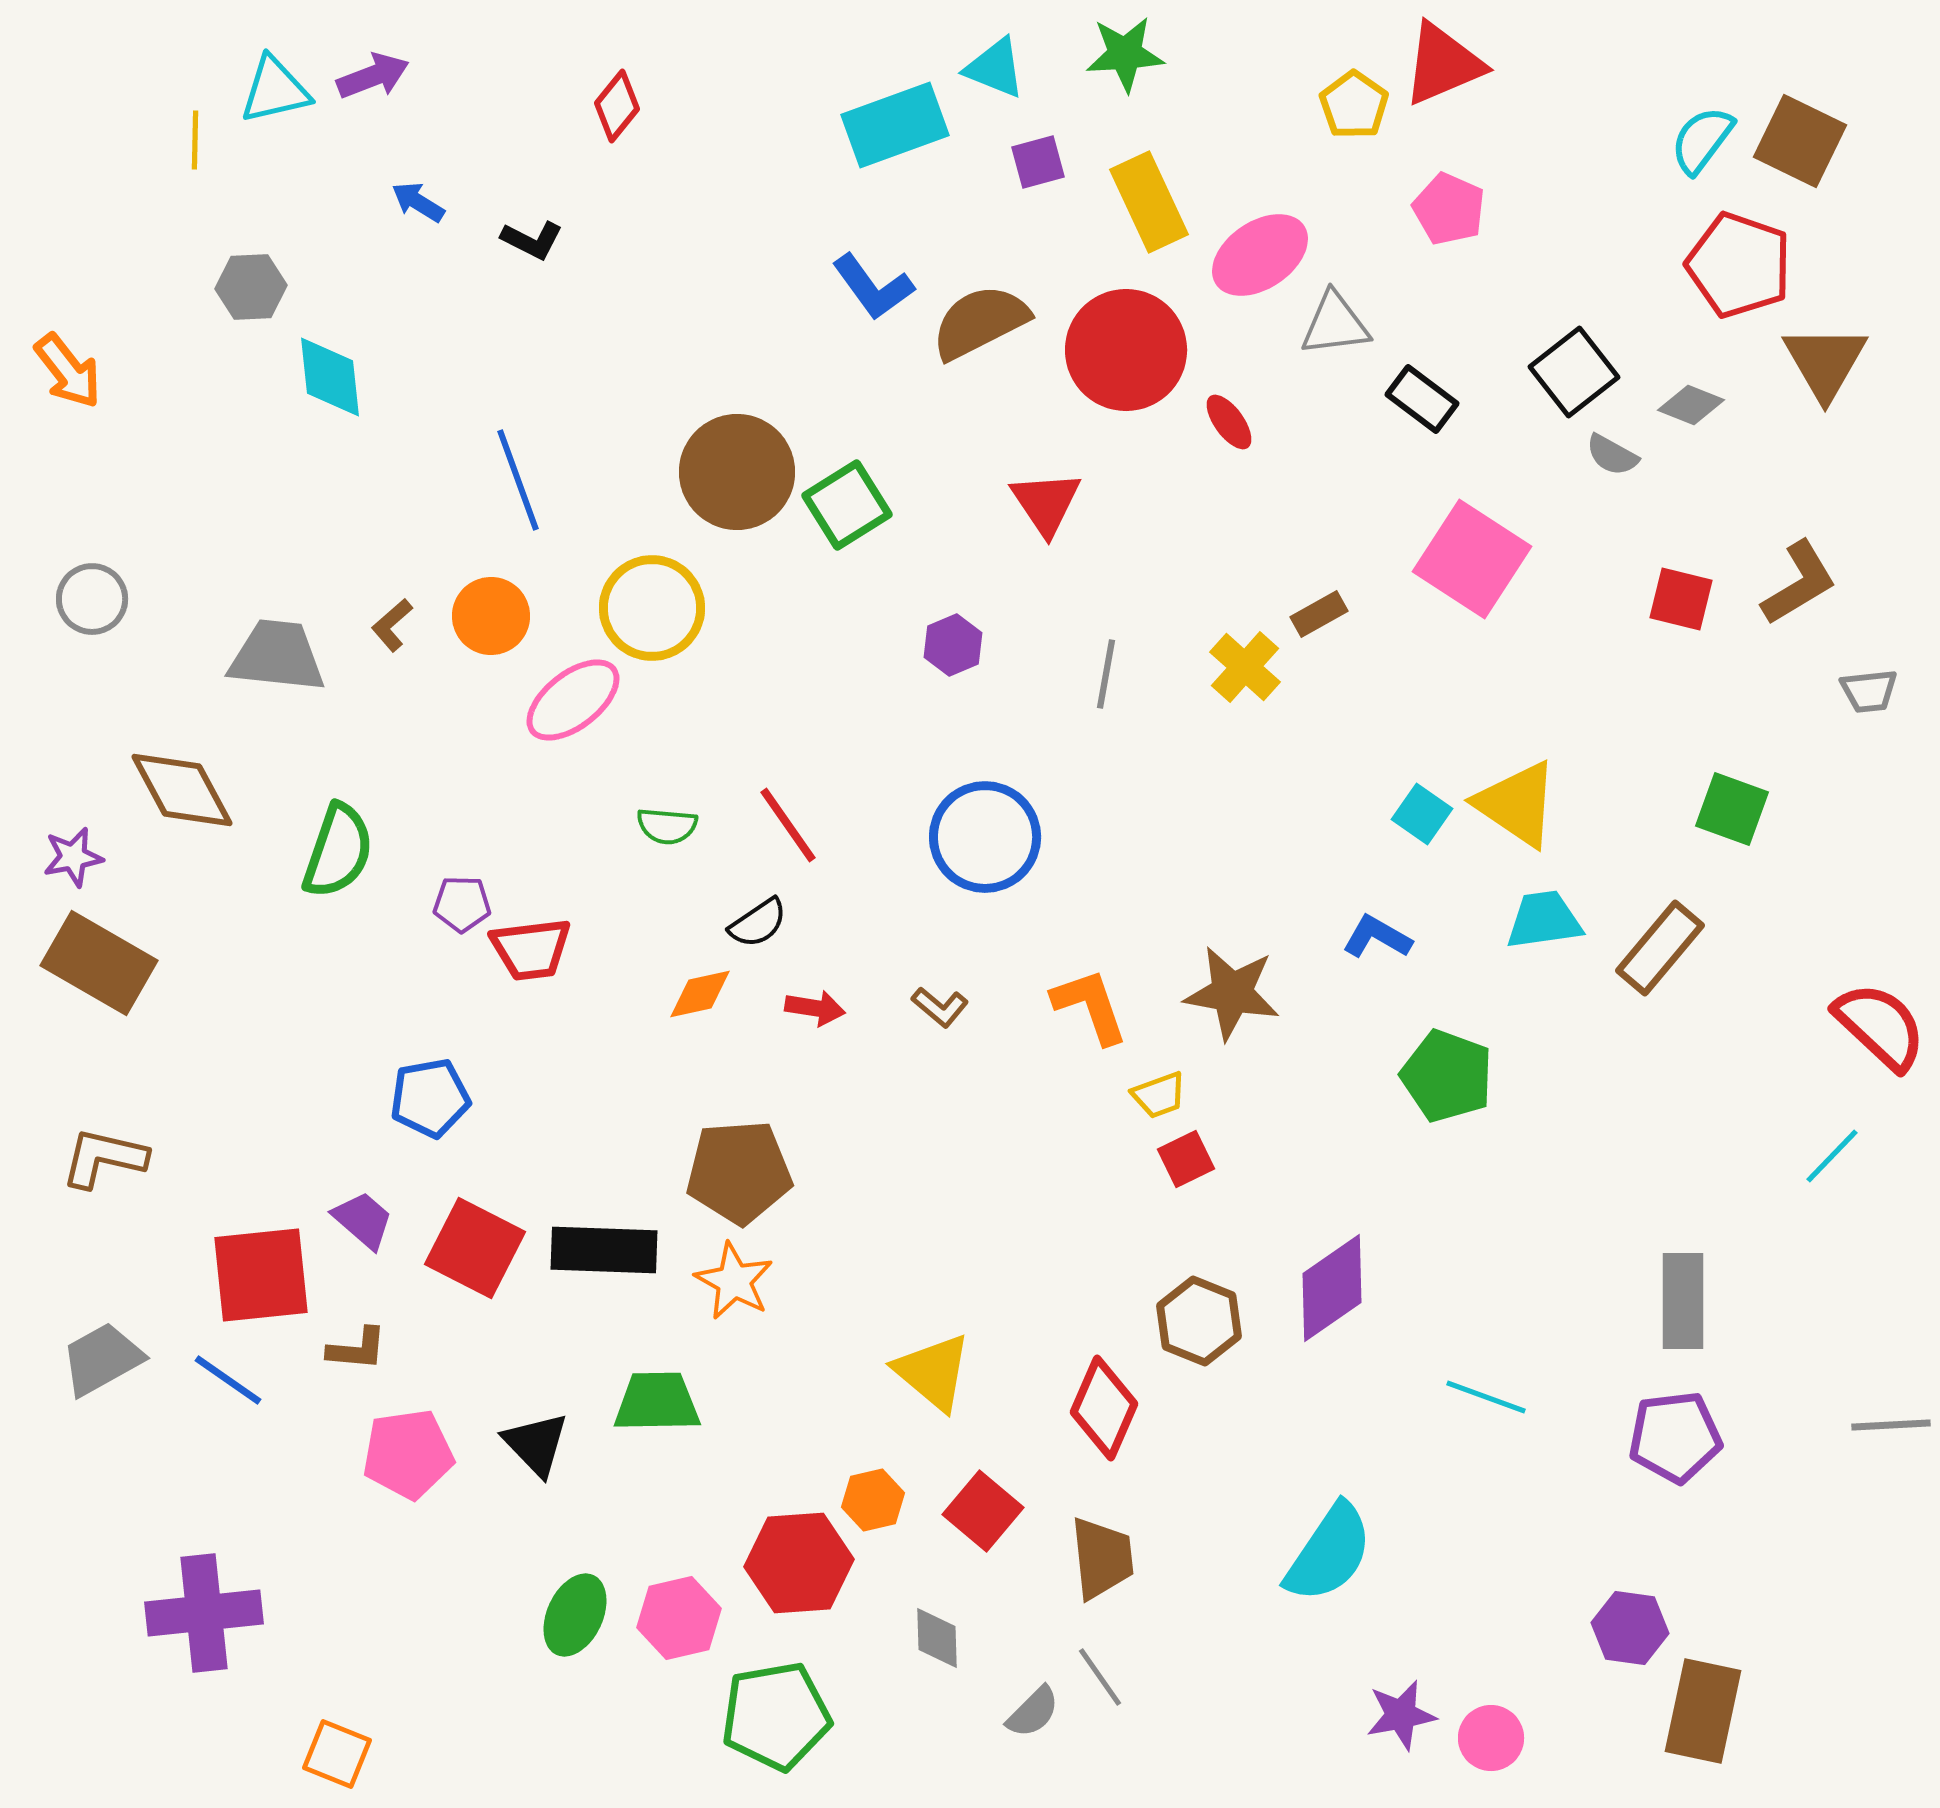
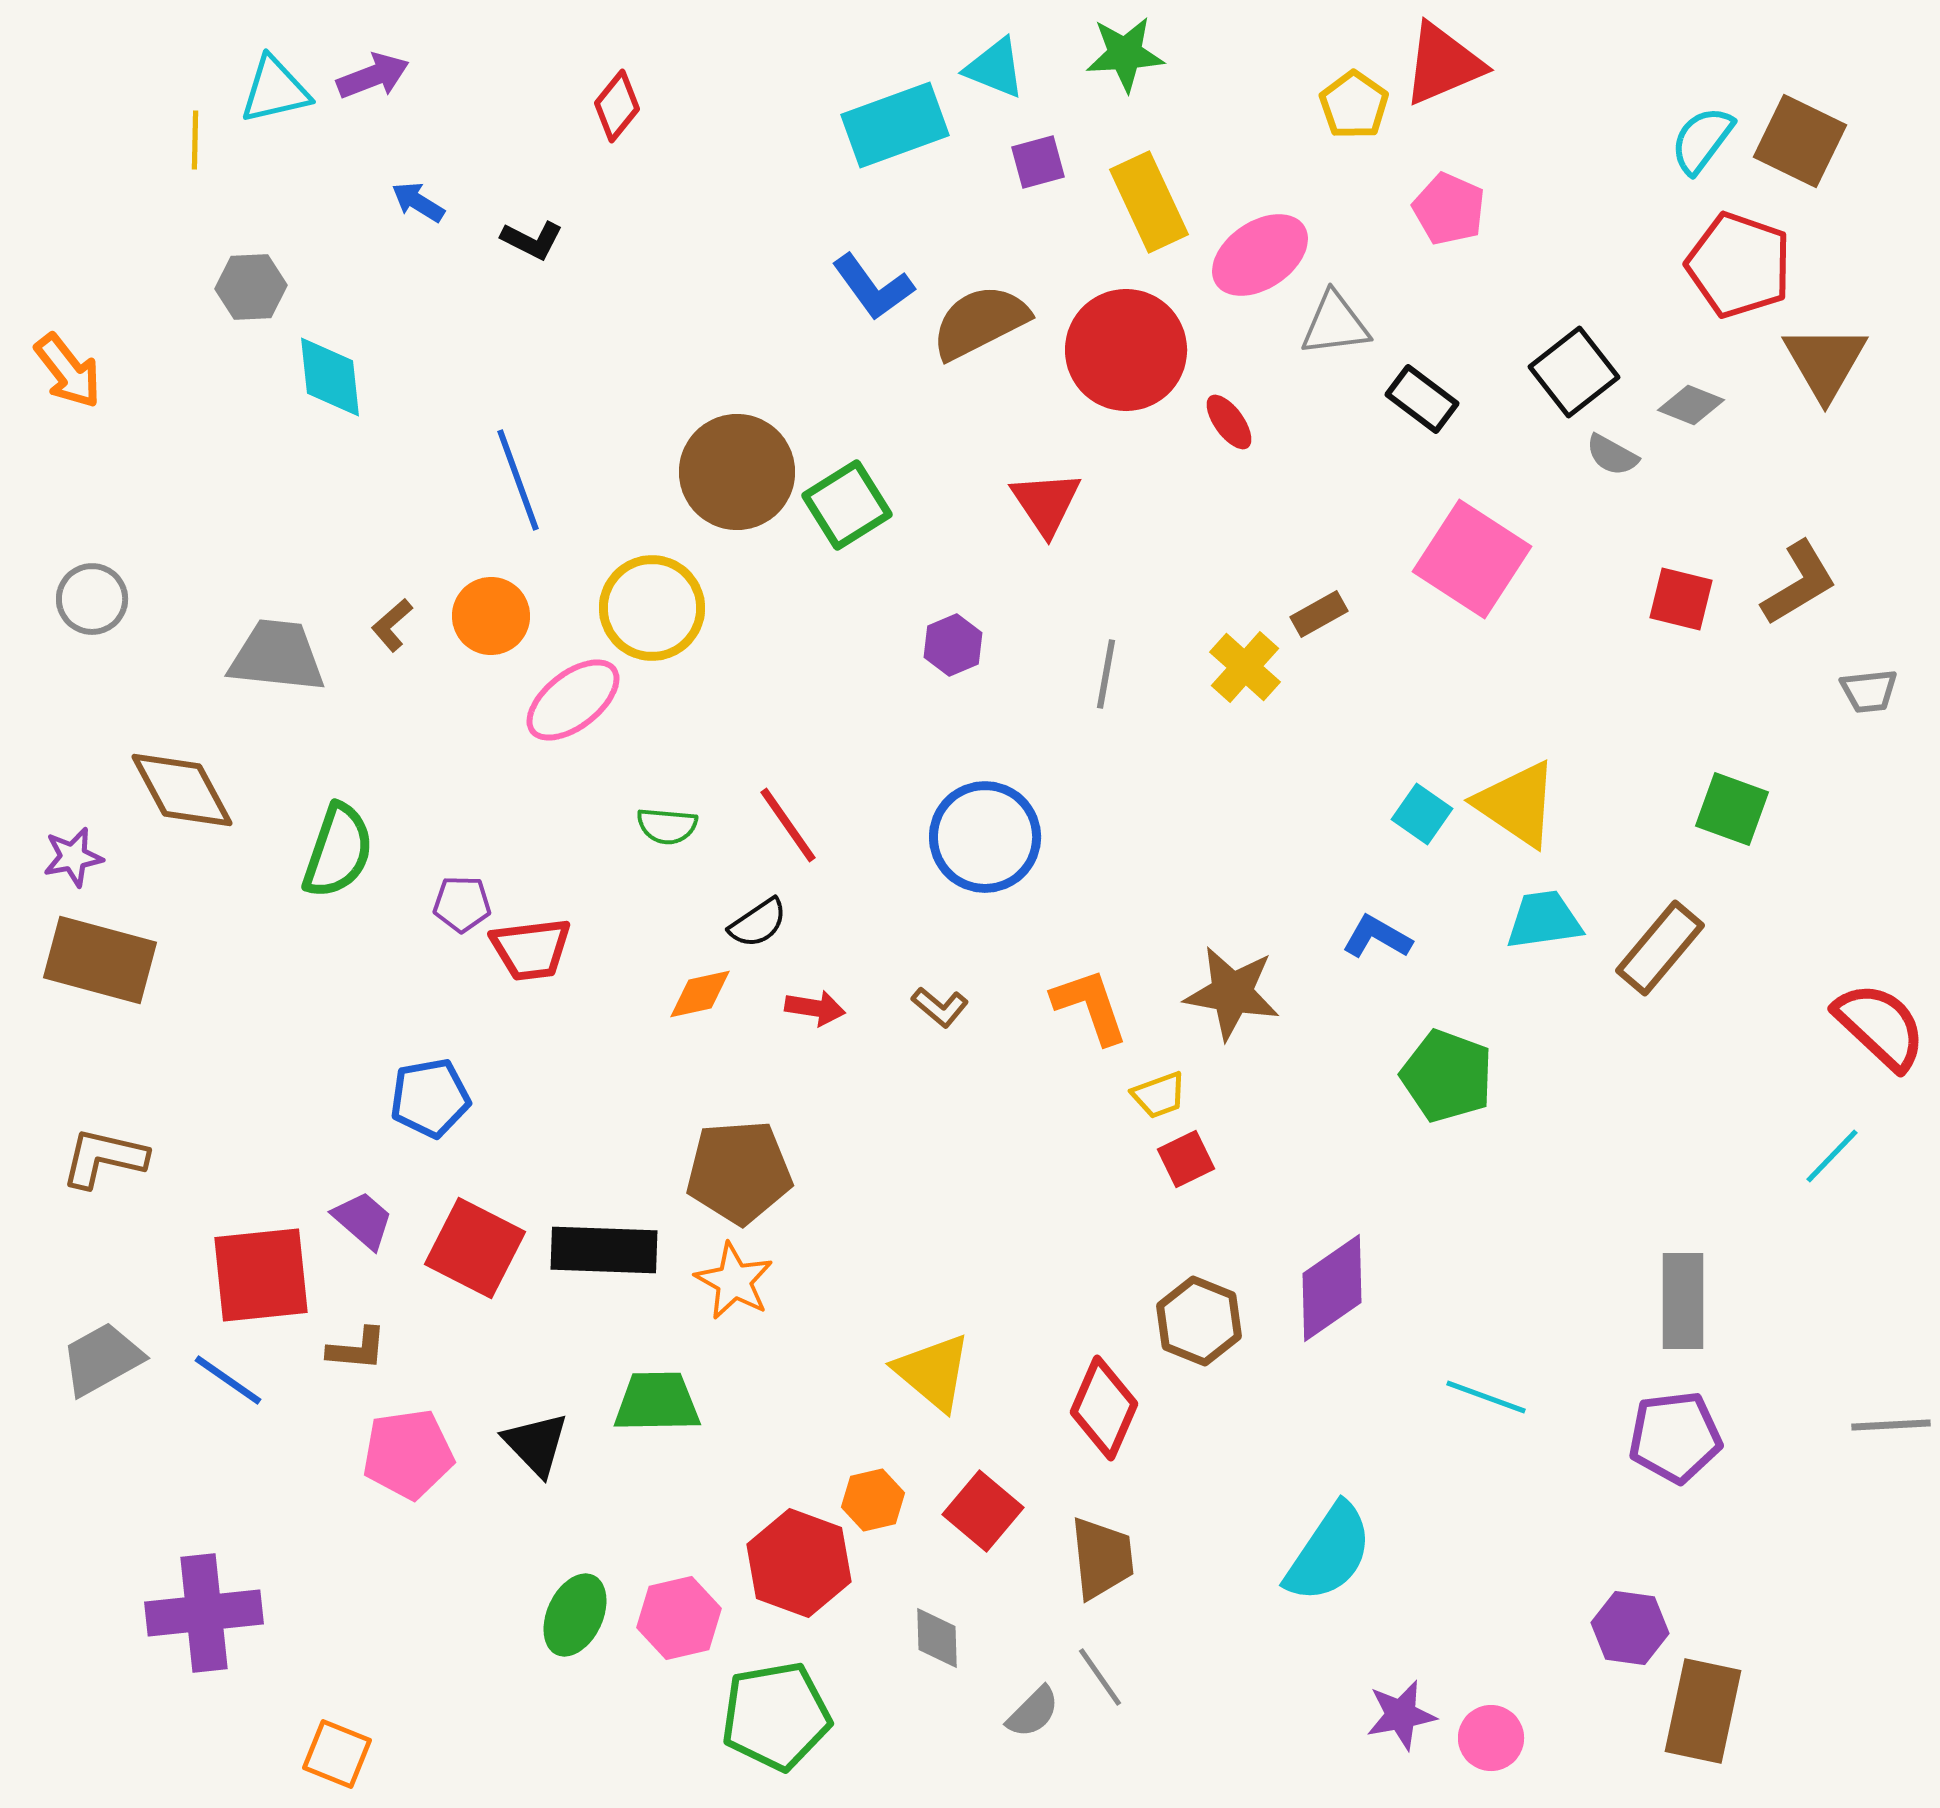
brown rectangle at (99, 963): moved 1 px right, 3 px up; rotated 15 degrees counterclockwise
red hexagon at (799, 1563): rotated 24 degrees clockwise
